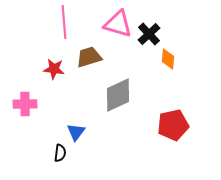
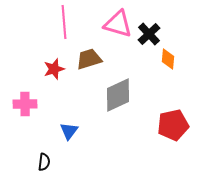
brown trapezoid: moved 2 px down
red star: rotated 25 degrees counterclockwise
blue triangle: moved 7 px left, 1 px up
black semicircle: moved 16 px left, 9 px down
